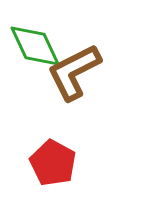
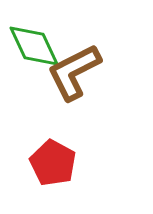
green diamond: moved 1 px left
